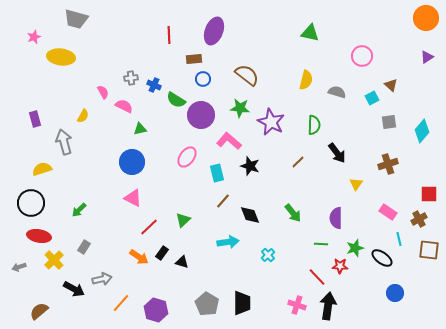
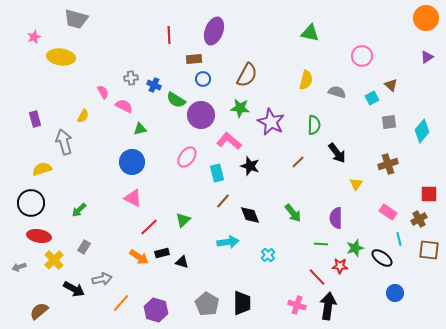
brown semicircle at (247, 75): rotated 80 degrees clockwise
black rectangle at (162, 253): rotated 40 degrees clockwise
